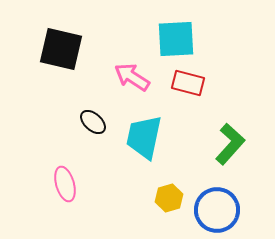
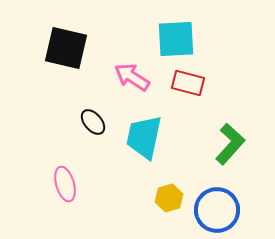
black square: moved 5 px right, 1 px up
black ellipse: rotated 8 degrees clockwise
